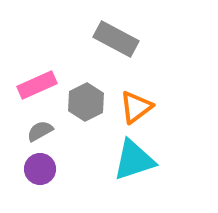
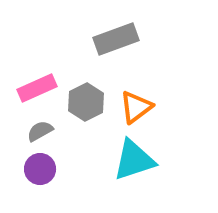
gray rectangle: rotated 48 degrees counterclockwise
pink rectangle: moved 3 px down
